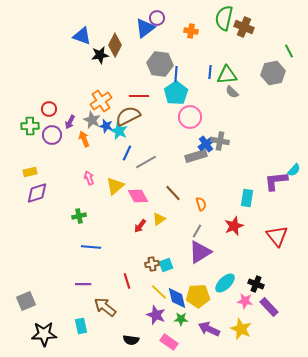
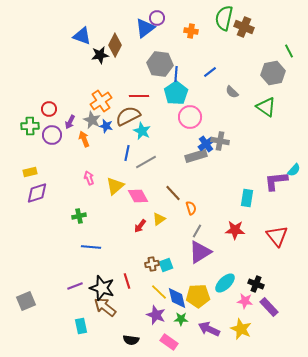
blue line at (210, 72): rotated 48 degrees clockwise
green triangle at (227, 75): moved 39 px right, 32 px down; rotated 40 degrees clockwise
cyan star at (119, 131): moved 23 px right
blue line at (127, 153): rotated 14 degrees counterclockwise
orange semicircle at (201, 204): moved 10 px left, 4 px down
red star at (234, 226): moved 1 px right, 4 px down; rotated 24 degrees clockwise
purple line at (83, 284): moved 8 px left, 2 px down; rotated 21 degrees counterclockwise
black star at (44, 334): moved 58 px right, 46 px up; rotated 20 degrees clockwise
